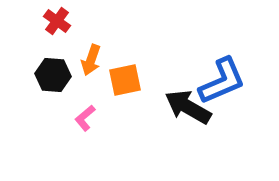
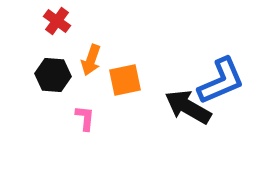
blue L-shape: moved 1 px left
pink L-shape: rotated 136 degrees clockwise
